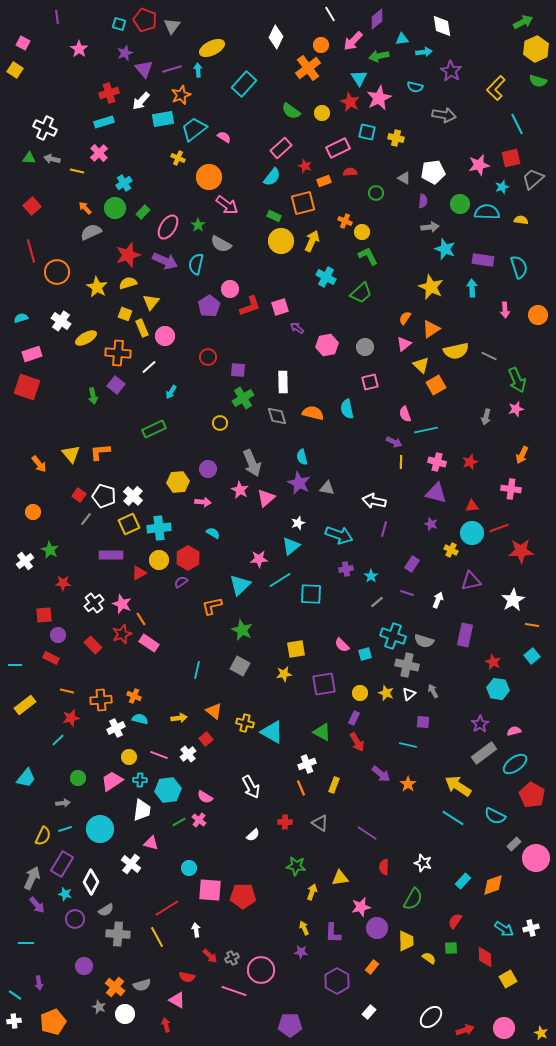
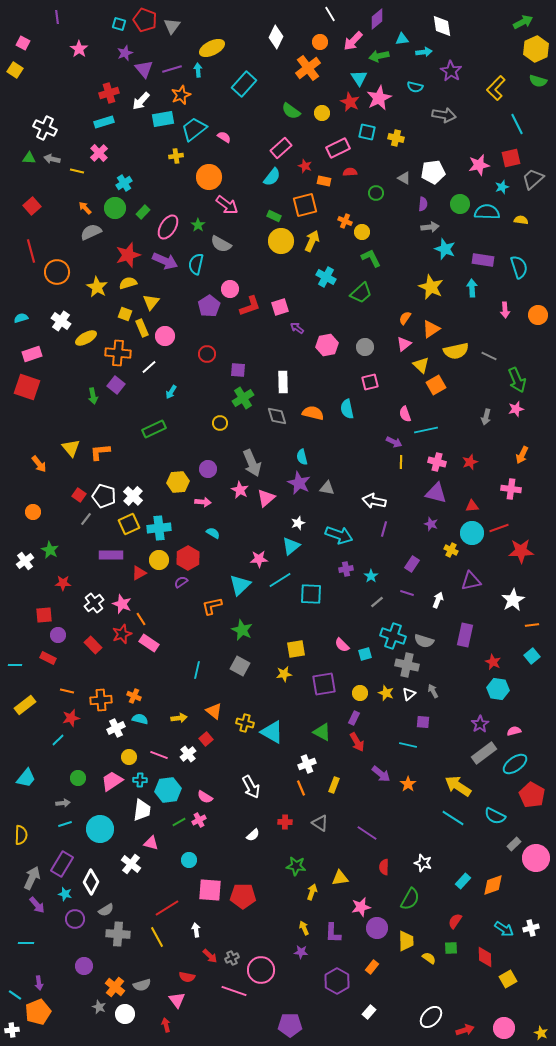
orange circle at (321, 45): moved 1 px left, 3 px up
yellow cross at (178, 158): moved 2 px left, 2 px up; rotated 32 degrees counterclockwise
orange rectangle at (324, 181): rotated 32 degrees clockwise
purple semicircle at (423, 201): moved 3 px down
orange square at (303, 203): moved 2 px right, 2 px down
green L-shape at (368, 256): moved 3 px right, 2 px down
red circle at (208, 357): moved 1 px left, 3 px up
yellow triangle at (71, 454): moved 6 px up
orange line at (532, 625): rotated 16 degrees counterclockwise
red rectangle at (51, 658): moved 3 px left
pink cross at (199, 820): rotated 24 degrees clockwise
cyan line at (65, 829): moved 5 px up
yellow semicircle at (43, 836): moved 22 px left, 1 px up; rotated 24 degrees counterclockwise
cyan circle at (189, 868): moved 8 px up
green semicircle at (413, 899): moved 3 px left
pink triangle at (177, 1000): rotated 24 degrees clockwise
white cross at (14, 1021): moved 2 px left, 9 px down
orange pentagon at (53, 1022): moved 15 px left, 10 px up
